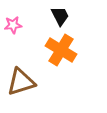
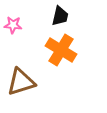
black trapezoid: rotated 40 degrees clockwise
pink star: rotated 12 degrees clockwise
